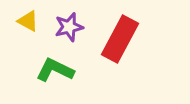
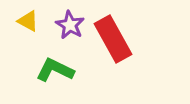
purple star: moved 1 px right, 2 px up; rotated 28 degrees counterclockwise
red rectangle: moved 7 px left; rotated 57 degrees counterclockwise
